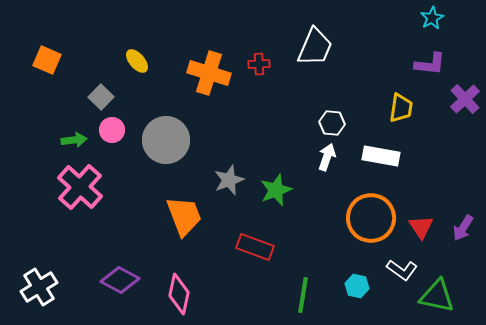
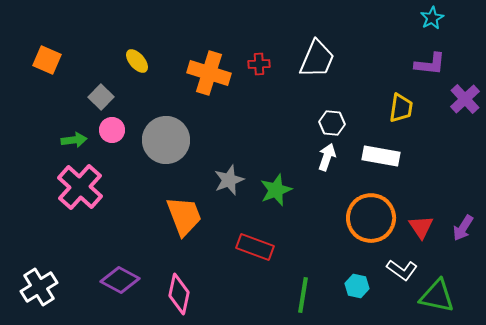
white trapezoid: moved 2 px right, 12 px down
